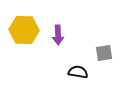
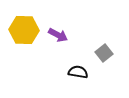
purple arrow: rotated 60 degrees counterclockwise
gray square: rotated 30 degrees counterclockwise
